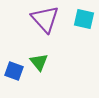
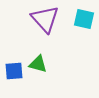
green triangle: moved 1 px left, 2 px down; rotated 36 degrees counterclockwise
blue square: rotated 24 degrees counterclockwise
